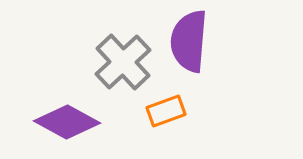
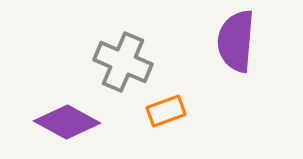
purple semicircle: moved 47 px right
gray cross: rotated 24 degrees counterclockwise
